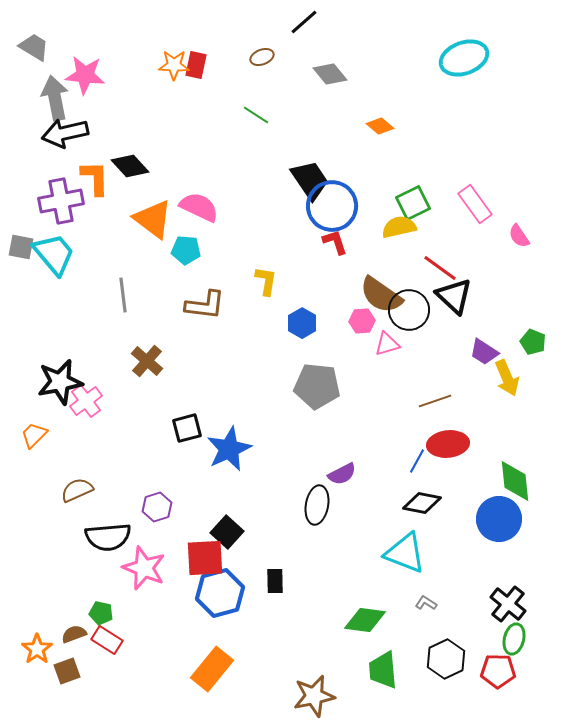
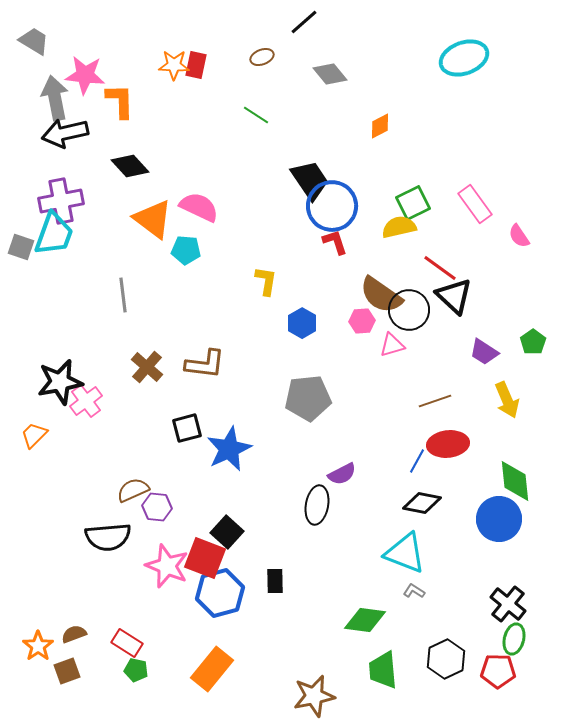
gray trapezoid at (34, 47): moved 6 px up
orange diamond at (380, 126): rotated 68 degrees counterclockwise
orange L-shape at (95, 178): moved 25 px right, 77 px up
gray square at (21, 247): rotated 8 degrees clockwise
cyan trapezoid at (54, 254): moved 20 px up; rotated 60 degrees clockwise
brown L-shape at (205, 305): moved 59 px down
green pentagon at (533, 342): rotated 15 degrees clockwise
pink triangle at (387, 344): moved 5 px right, 1 px down
brown cross at (147, 361): moved 6 px down
yellow arrow at (507, 378): moved 22 px down
gray pentagon at (317, 386): moved 9 px left, 12 px down; rotated 12 degrees counterclockwise
brown semicircle at (77, 490): moved 56 px right
purple hexagon at (157, 507): rotated 24 degrees clockwise
red square at (205, 558): rotated 24 degrees clockwise
pink star at (144, 568): moved 23 px right, 2 px up
gray L-shape at (426, 603): moved 12 px left, 12 px up
green pentagon at (101, 613): moved 35 px right, 57 px down
red rectangle at (107, 640): moved 20 px right, 3 px down
orange star at (37, 649): moved 1 px right, 3 px up
